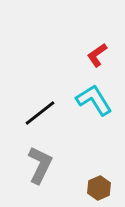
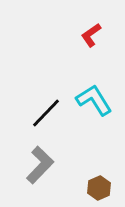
red L-shape: moved 6 px left, 20 px up
black line: moved 6 px right; rotated 8 degrees counterclockwise
gray L-shape: rotated 18 degrees clockwise
